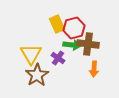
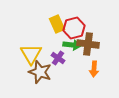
brown star: moved 3 px right, 3 px up; rotated 20 degrees counterclockwise
